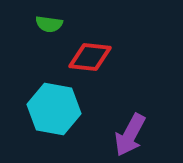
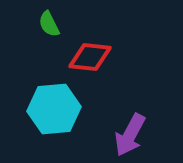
green semicircle: rotated 56 degrees clockwise
cyan hexagon: rotated 15 degrees counterclockwise
